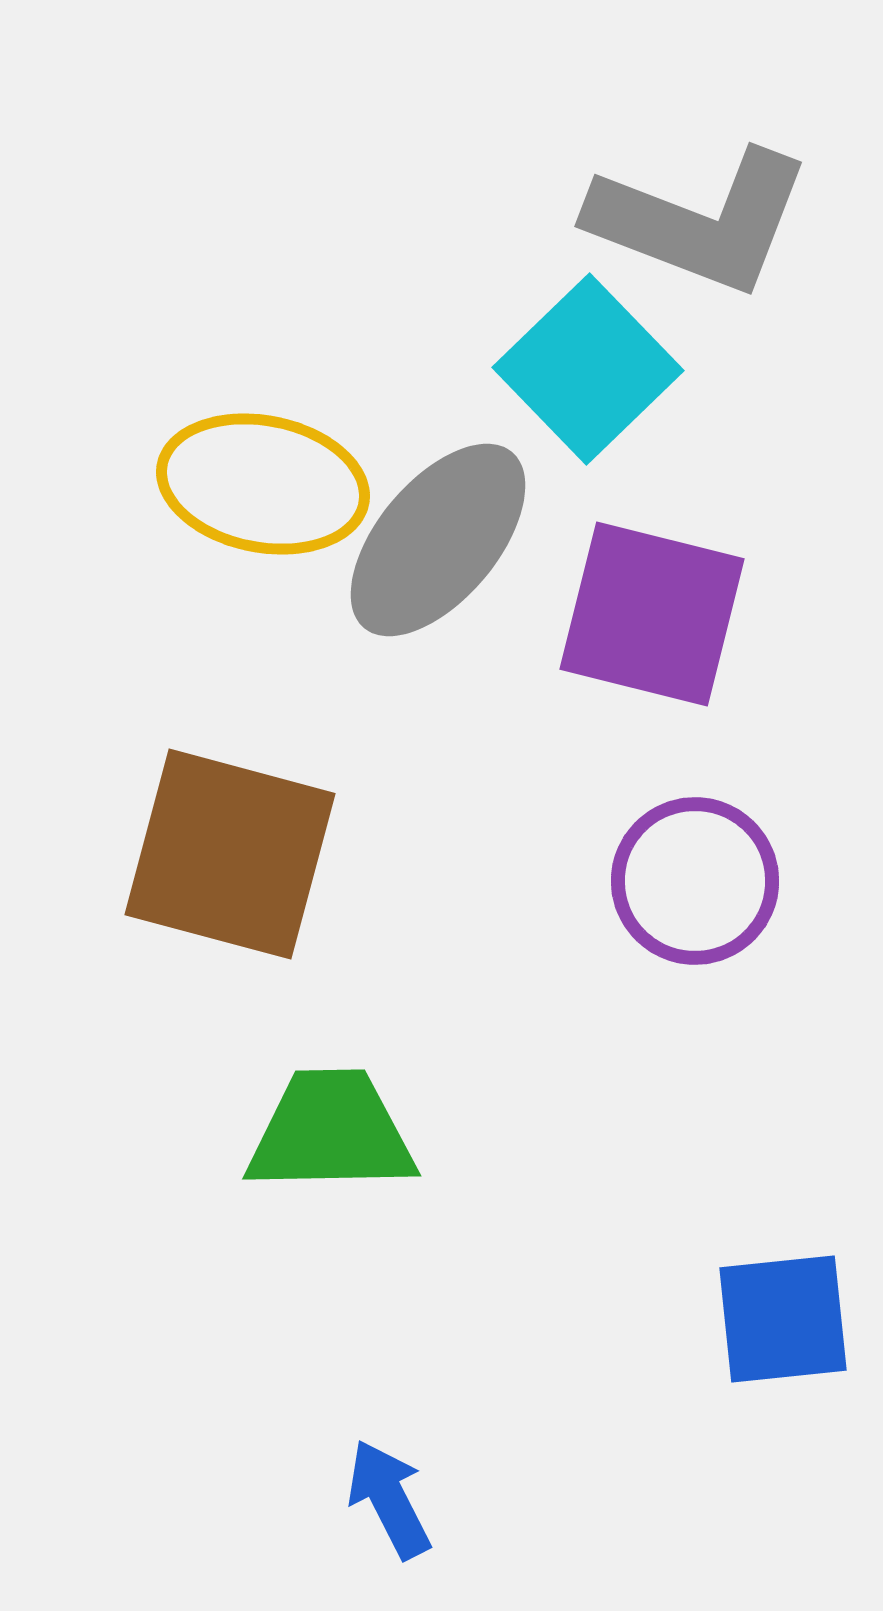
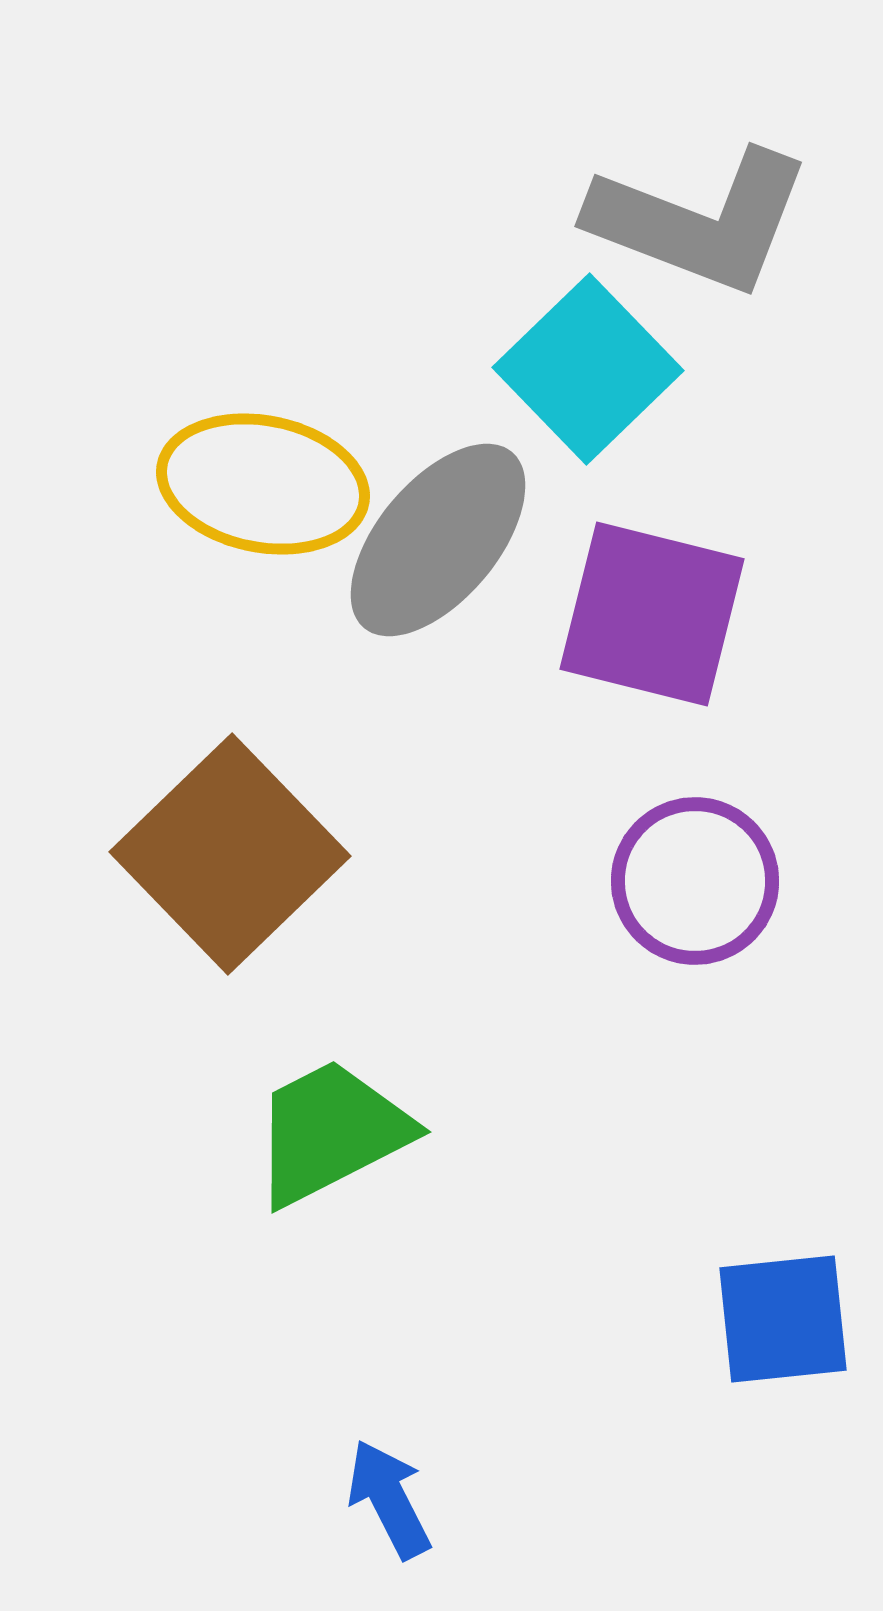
brown square: rotated 31 degrees clockwise
green trapezoid: rotated 26 degrees counterclockwise
